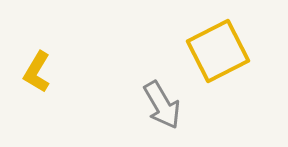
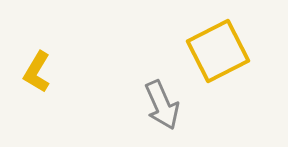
gray arrow: rotated 6 degrees clockwise
